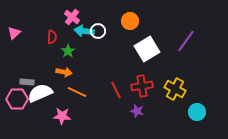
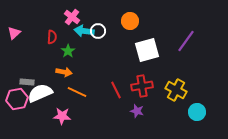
white square: moved 1 px down; rotated 15 degrees clockwise
yellow cross: moved 1 px right, 1 px down
pink hexagon: rotated 10 degrees counterclockwise
